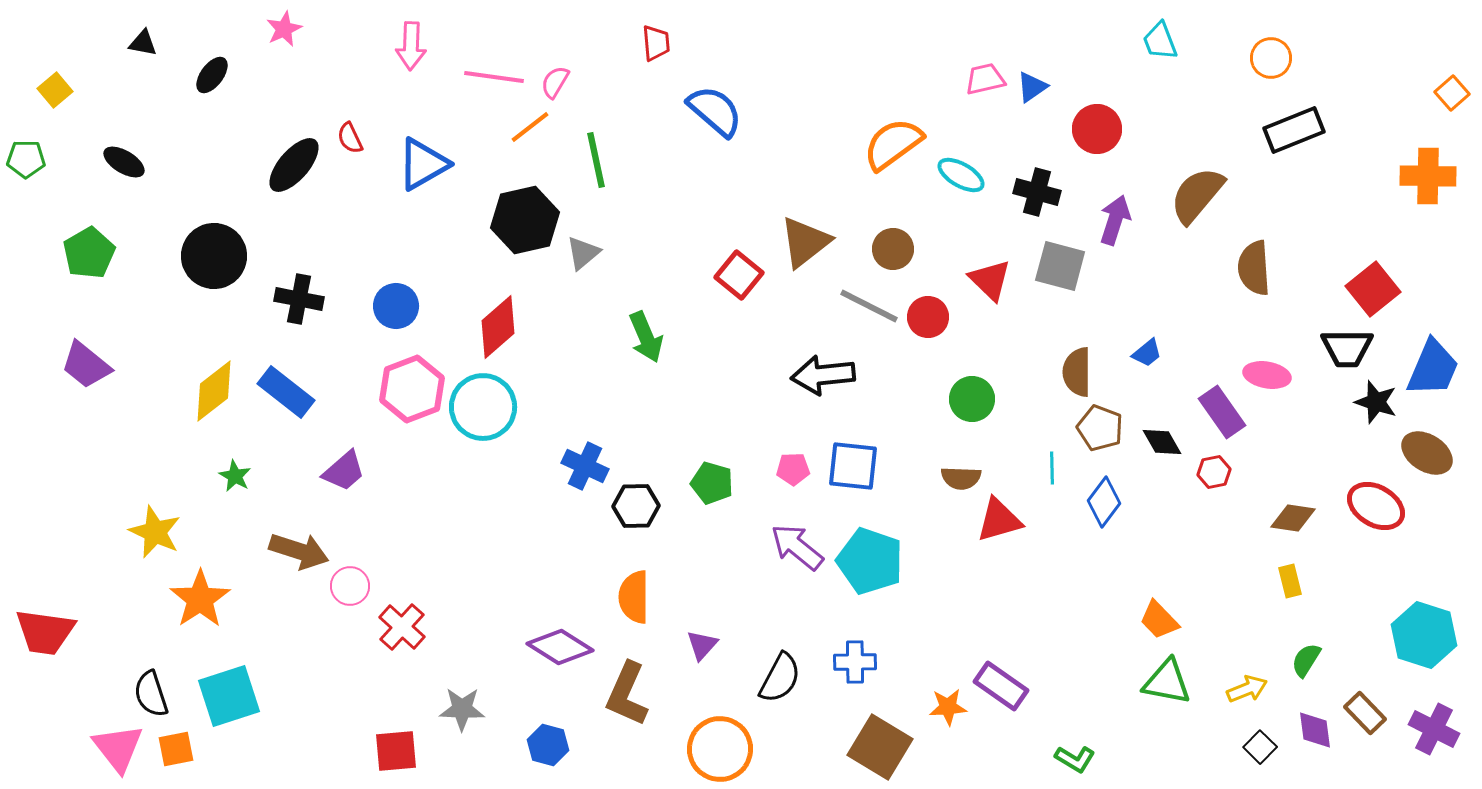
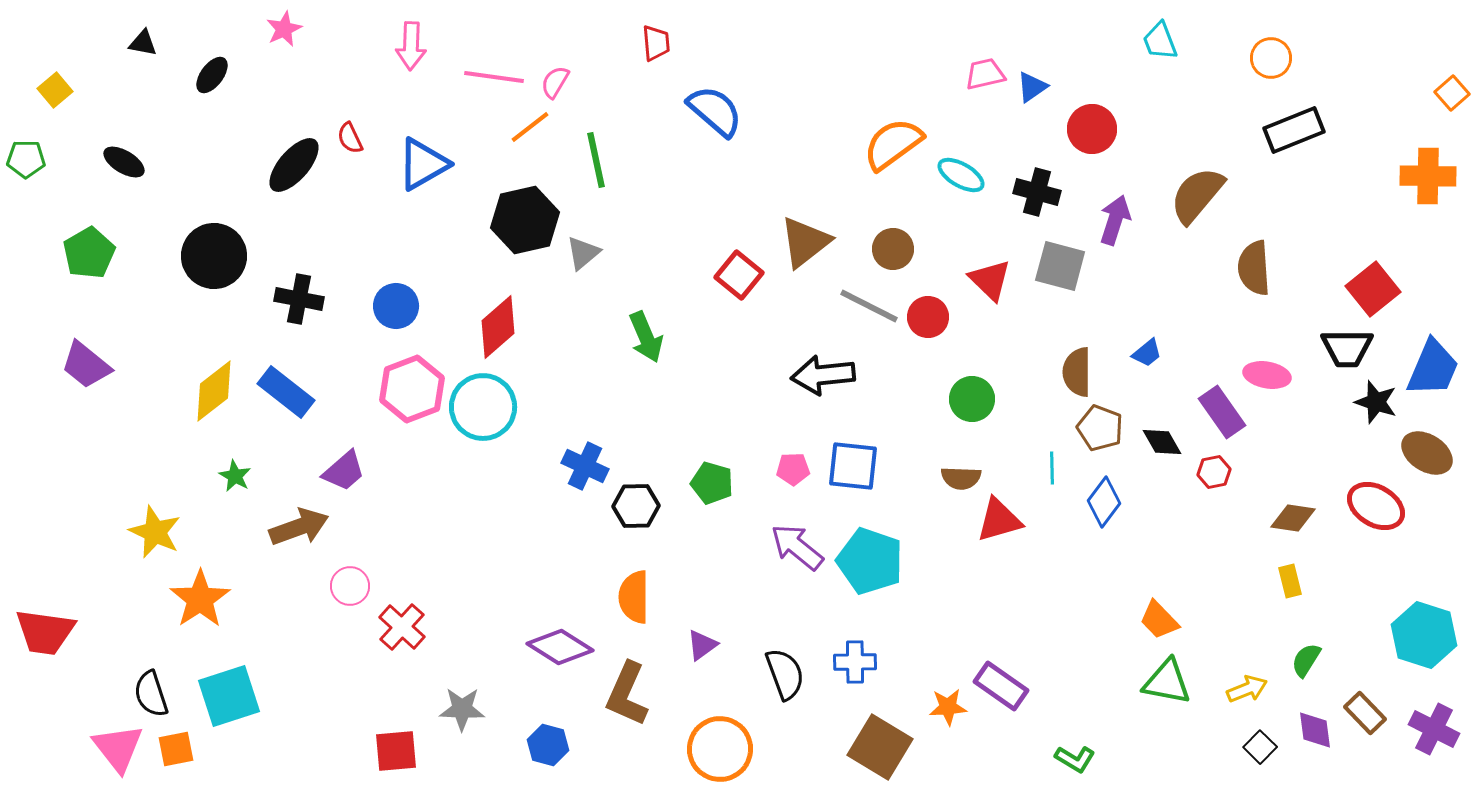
pink trapezoid at (985, 79): moved 5 px up
red circle at (1097, 129): moved 5 px left
brown arrow at (299, 551): moved 24 px up; rotated 38 degrees counterclockwise
purple triangle at (702, 645): rotated 12 degrees clockwise
black semicircle at (780, 678): moved 5 px right, 4 px up; rotated 48 degrees counterclockwise
